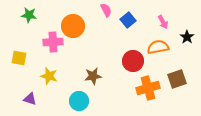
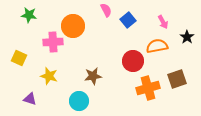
orange semicircle: moved 1 px left, 1 px up
yellow square: rotated 14 degrees clockwise
